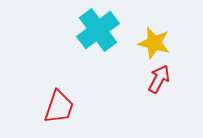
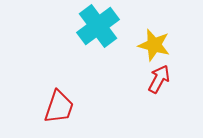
cyan cross: moved 4 px up
yellow star: moved 2 px down
